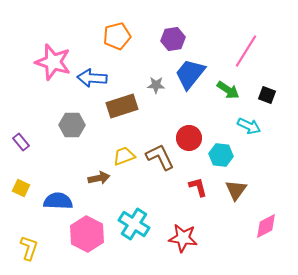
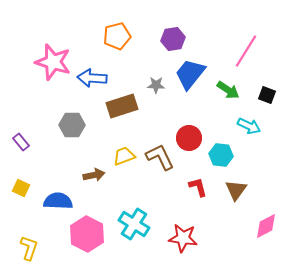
brown arrow: moved 5 px left, 3 px up
